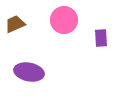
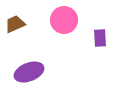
purple rectangle: moved 1 px left
purple ellipse: rotated 32 degrees counterclockwise
